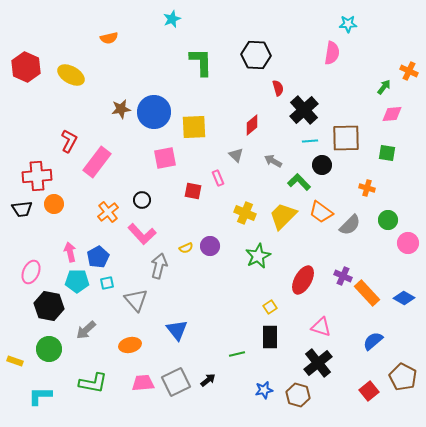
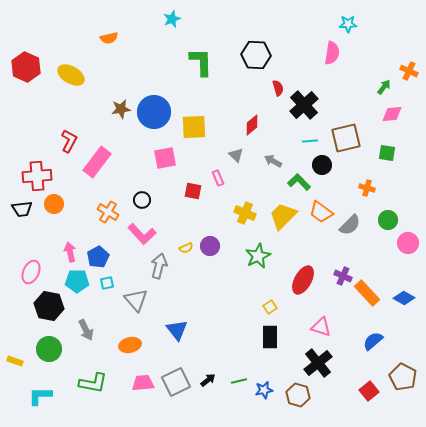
black cross at (304, 110): moved 5 px up
brown square at (346, 138): rotated 12 degrees counterclockwise
orange cross at (108, 212): rotated 20 degrees counterclockwise
gray arrow at (86, 330): rotated 75 degrees counterclockwise
green line at (237, 354): moved 2 px right, 27 px down
